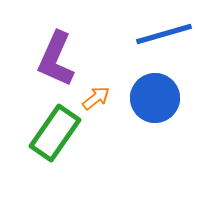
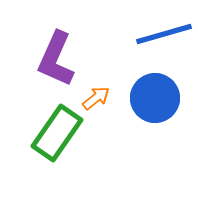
green rectangle: moved 2 px right
